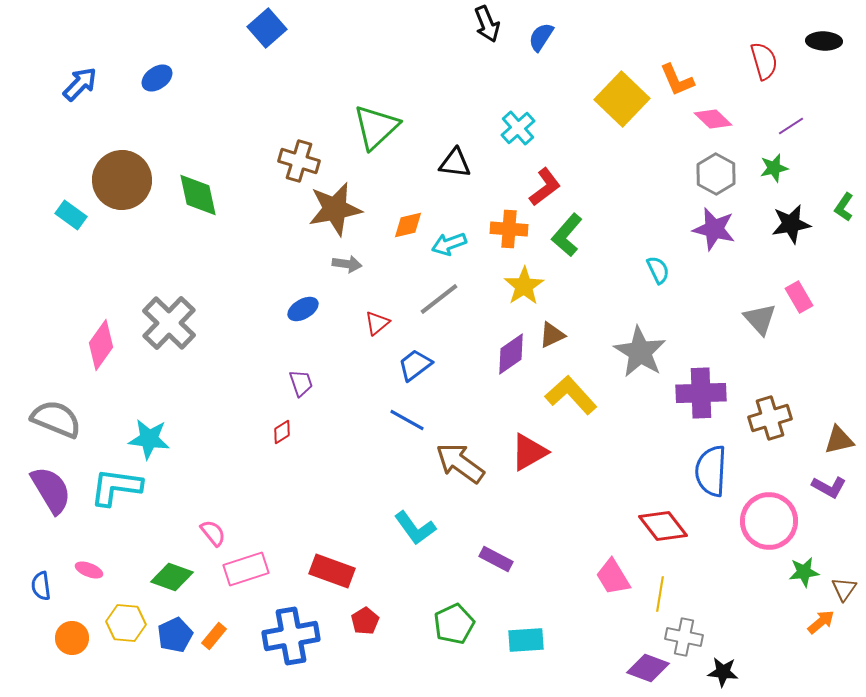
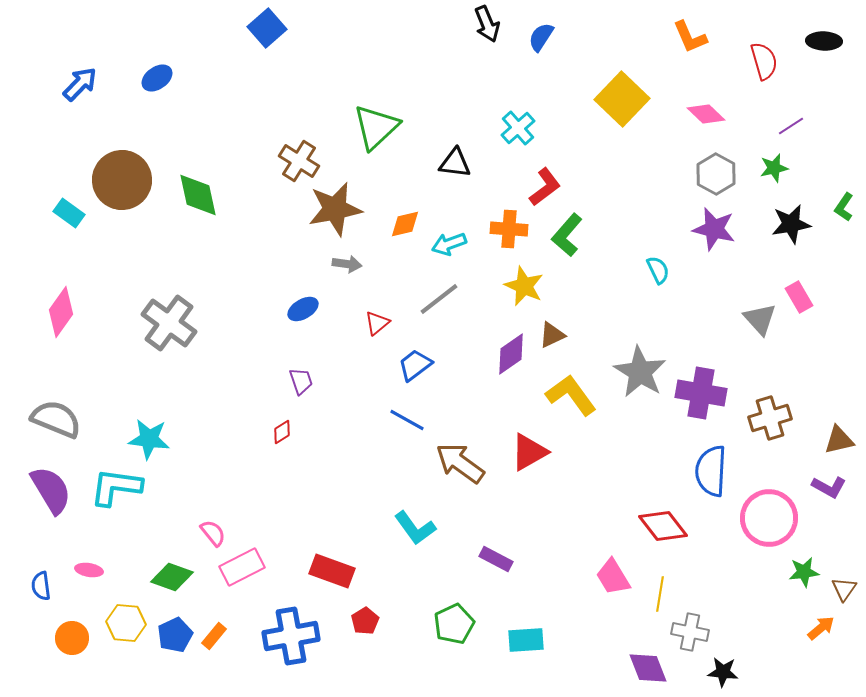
orange L-shape at (677, 80): moved 13 px right, 43 px up
pink diamond at (713, 119): moved 7 px left, 5 px up
brown cross at (299, 161): rotated 15 degrees clockwise
cyan rectangle at (71, 215): moved 2 px left, 2 px up
orange diamond at (408, 225): moved 3 px left, 1 px up
yellow star at (524, 286): rotated 15 degrees counterclockwise
gray cross at (169, 323): rotated 8 degrees counterclockwise
pink diamond at (101, 345): moved 40 px left, 33 px up
gray star at (640, 352): moved 20 px down
purple trapezoid at (301, 383): moved 2 px up
purple cross at (701, 393): rotated 12 degrees clockwise
yellow L-shape at (571, 395): rotated 6 degrees clockwise
pink circle at (769, 521): moved 3 px up
pink rectangle at (246, 569): moved 4 px left, 2 px up; rotated 9 degrees counterclockwise
pink ellipse at (89, 570): rotated 12 degrees counterclockwise
orange arrow at (821, 622): moved 6 px down
gray cross at (684, 637): moved 6 px right, 5 px up
purple diamond at (648, 668): rotated 48 degrees clockwise
